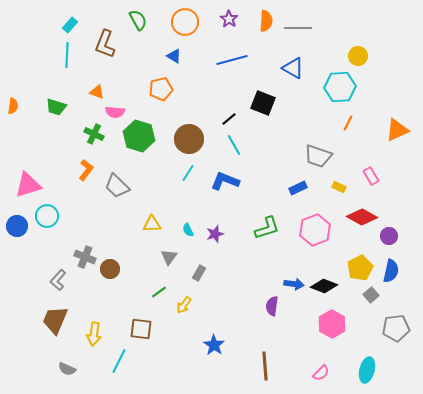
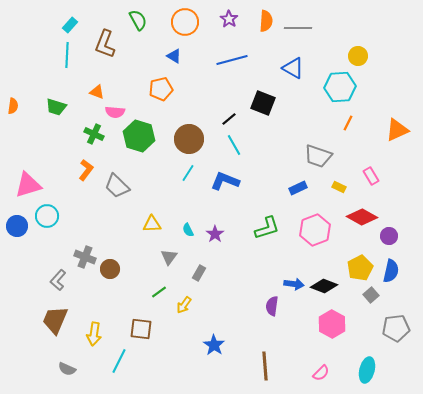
purple star at (215, 234): rotated 18 degrees counterclockwise
